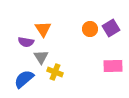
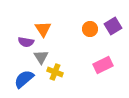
purple square: moved 2 px right, 2 px up
pink rectangle: moved 10 px left, 1 px up; rotated 24 degrees counterclockwise
